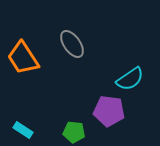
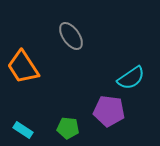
gray ellipse: moved 1 px left, 8 px up
orange trapezoid: moved 9 px down
cyan semicircle: moved 1 px right, 1 px up
green pentagon: moved 6 px left, 4 px up
